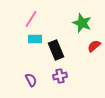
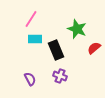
green star: moved 5 px left, 6 px down
red semicircle: moved 2 px down
purple cross: rotated 32 degrees clockwise
purple semicircle: moved 1 px left, 1 px up
